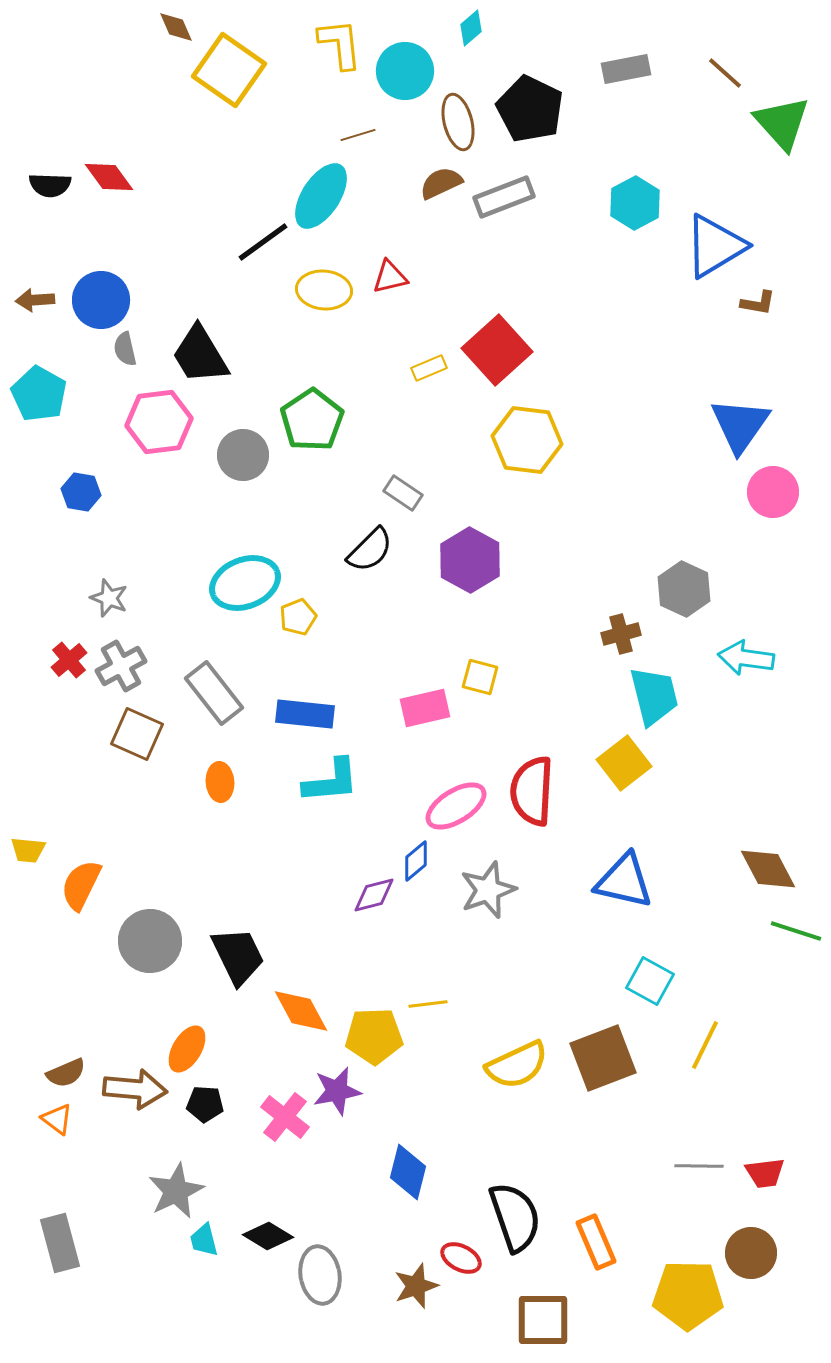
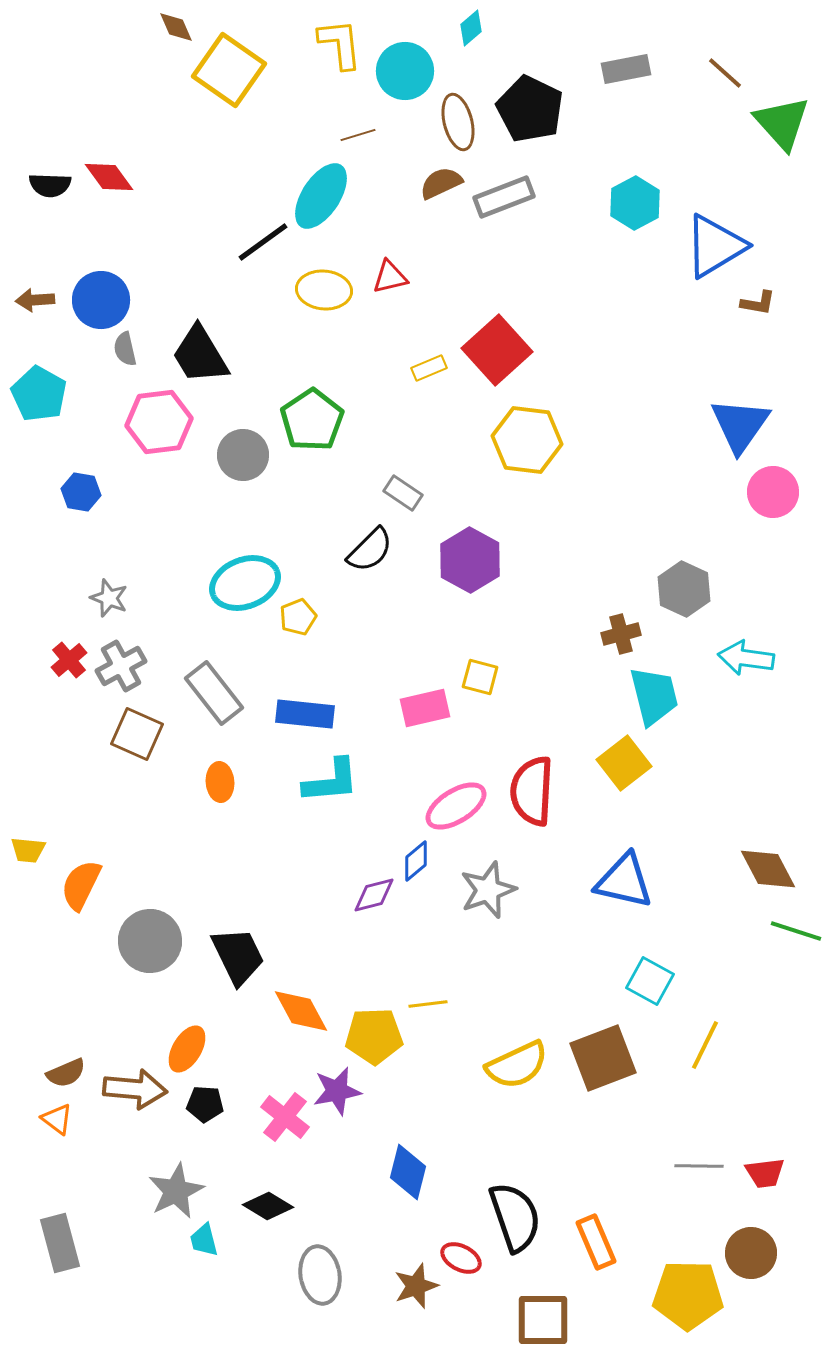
black diamond at (268, 1236): moved 30 px up
